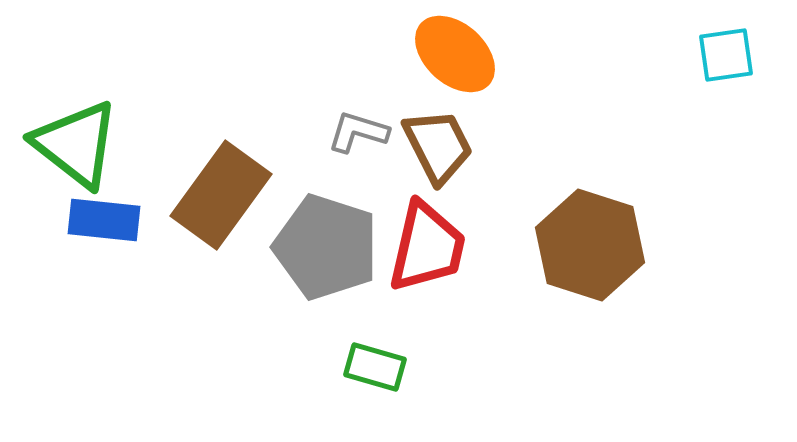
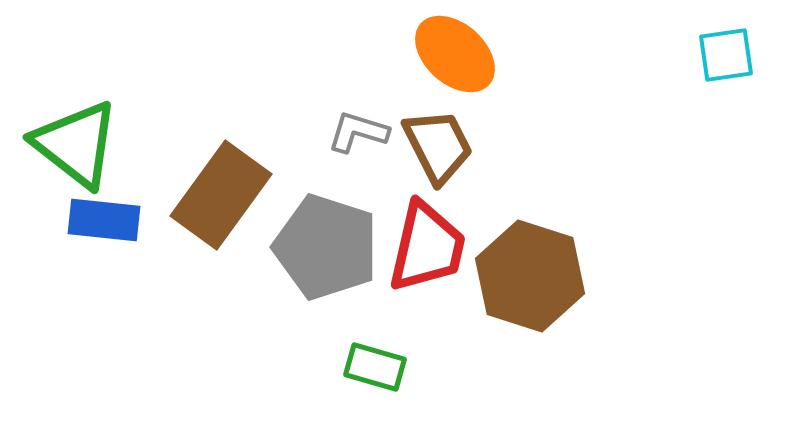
brown hexagon: moved 60 px left, 31 px down
